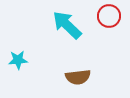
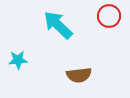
cyan arrow: moved 9 px left
brown semicircle: moved 1 px right, 2 px up
